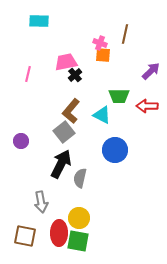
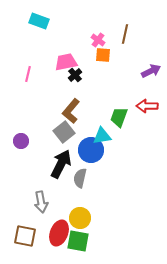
cyan rectangle: rotated 18 degrees clockwise
pink cross: moved 2 px left, 3 px up; rotated 16 degrees clockwise
purple arrow: rotated 18 degrees clockwise
green trapezoid: moved 21 px down; rotated 110 degrees clockwise
cyan triangle: moved 21 px down; rotated 36 degrees counterclockwise
blue circle: moved 24 px left
yellow circle: moved 1 px right
red ellipse: rotated 20 degrees clockwise
